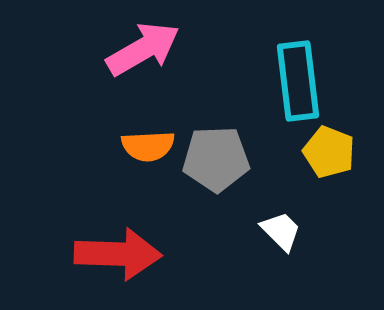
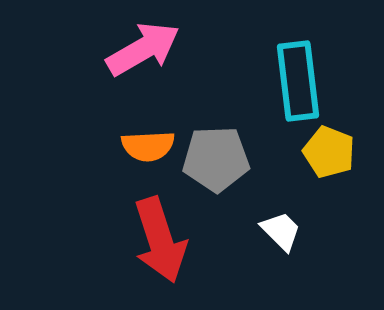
red arrow: moved 42 px right, 14 px up; rotated 70 degrees clockwise
